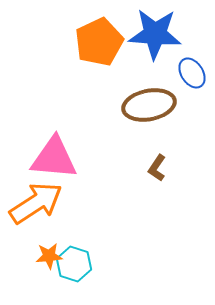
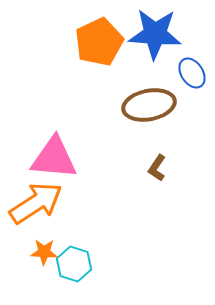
orange star: moved 5 px left, 4 px up; rotated 8 degrees clockwise
